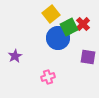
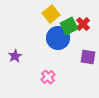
green square: moved 1 px up
pink cross: rotated 24 degrees counterclockwise
